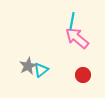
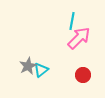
pink arrow: moved 2 px right; rotated 95 degrees clockwise
